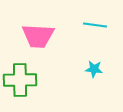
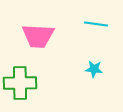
cyan line: moved 1 px right, 1 px up
green cross: moved 3 px down
